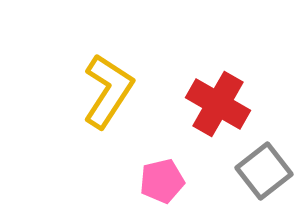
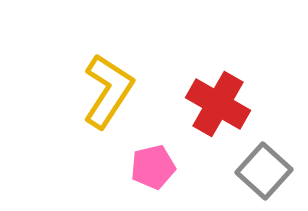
gray square: rotated 10 degrees counterclockwise
pink pentagon: moved 9 px left, 14 px up
